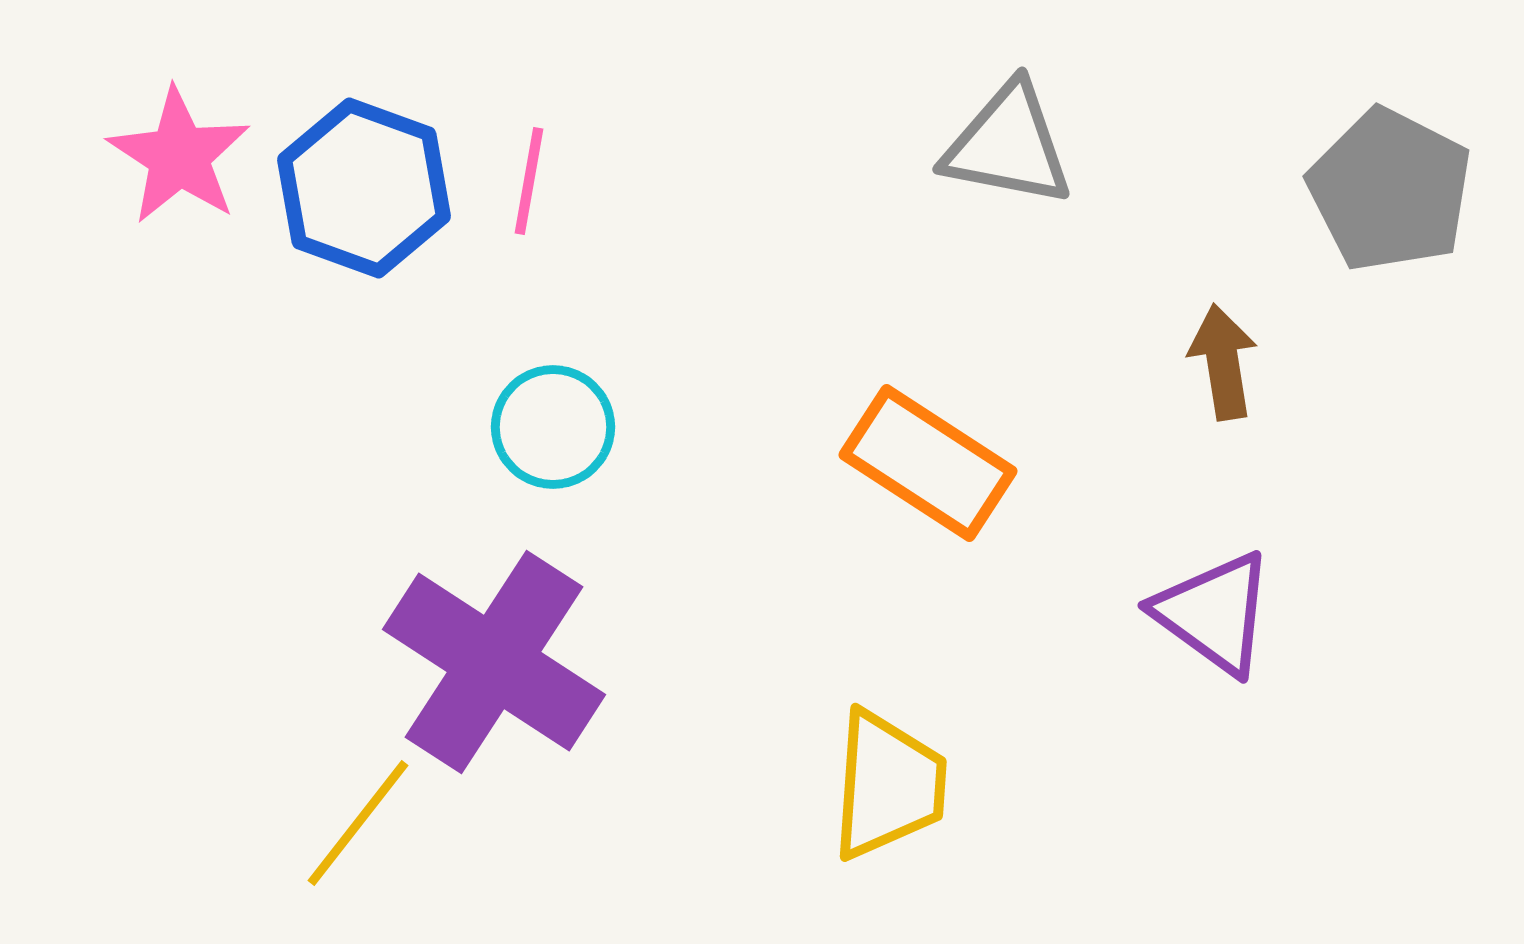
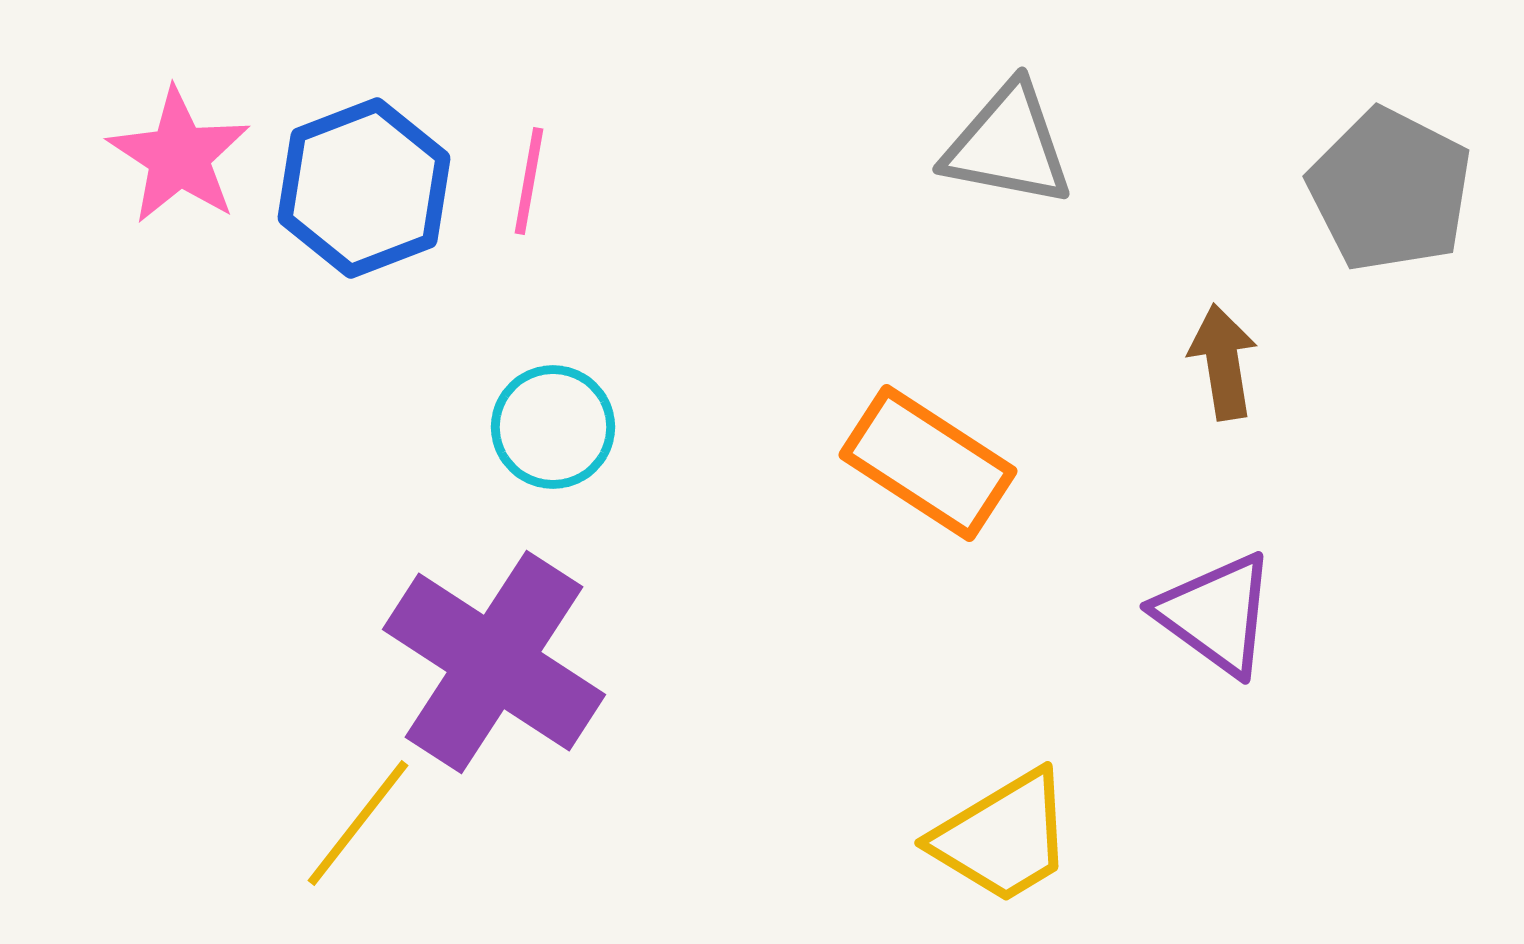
blue hexagon: rotated 19 degrees clockwise
purple triangle: moved 2 px right, 1 px down
yellow trapezoid: moved 115 px right, 52 px down; rotated 55 degrees clockwise
